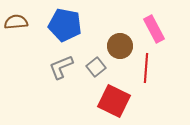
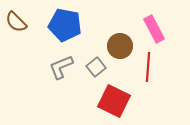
brown semicircle: rotated 130 degrees counterclockwise
red line: moved 2 px right, 1 px up
